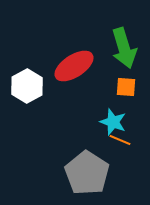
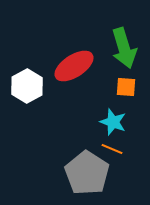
orange line: moved 8 px left, 9 px down
